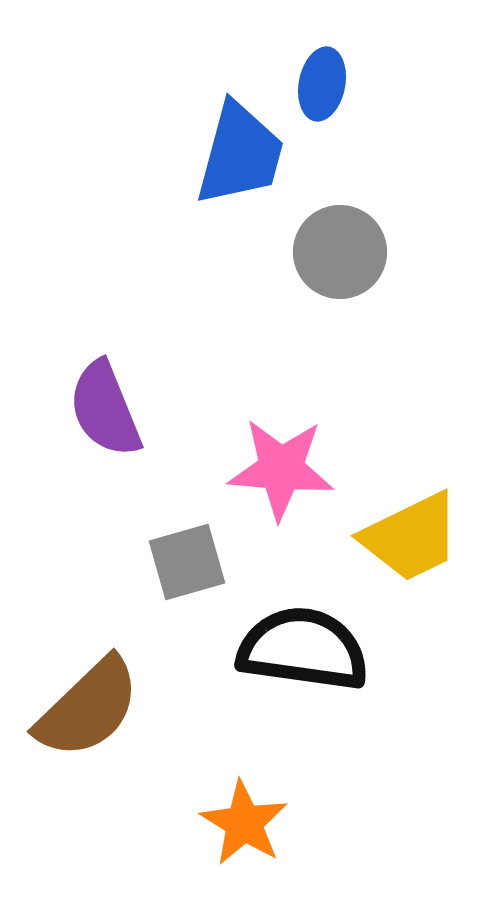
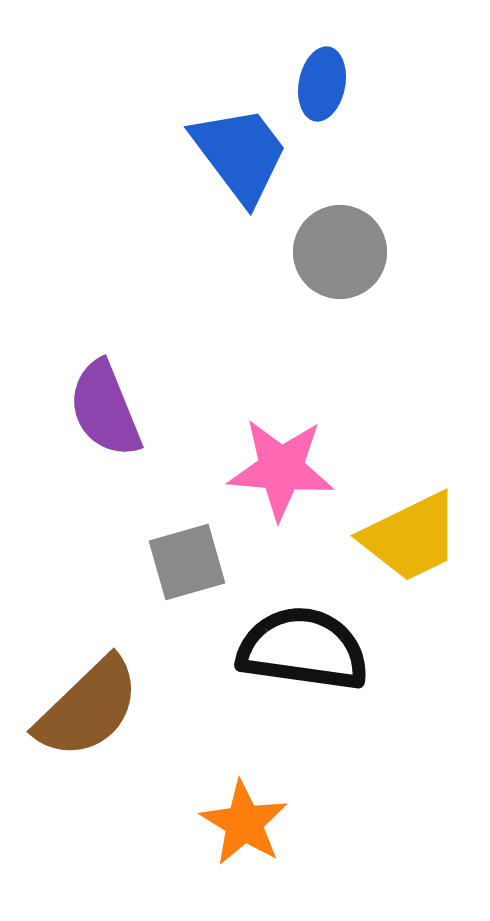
blue trapezoid: rotated 52 degrees counterclockwise
